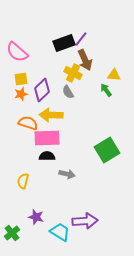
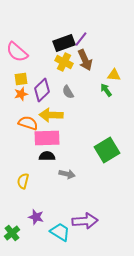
yellow cross: moved 9 px left, 11 px up
